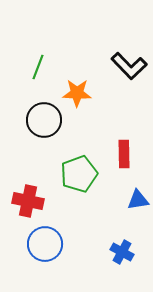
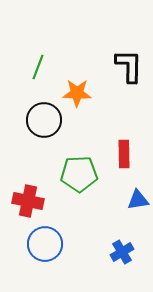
black L-shape: rotated 135 degrees counterclockwise
green pentagon: rotated 18 degrees clockwise
blue cross: rotated 30 degrees clockwise
